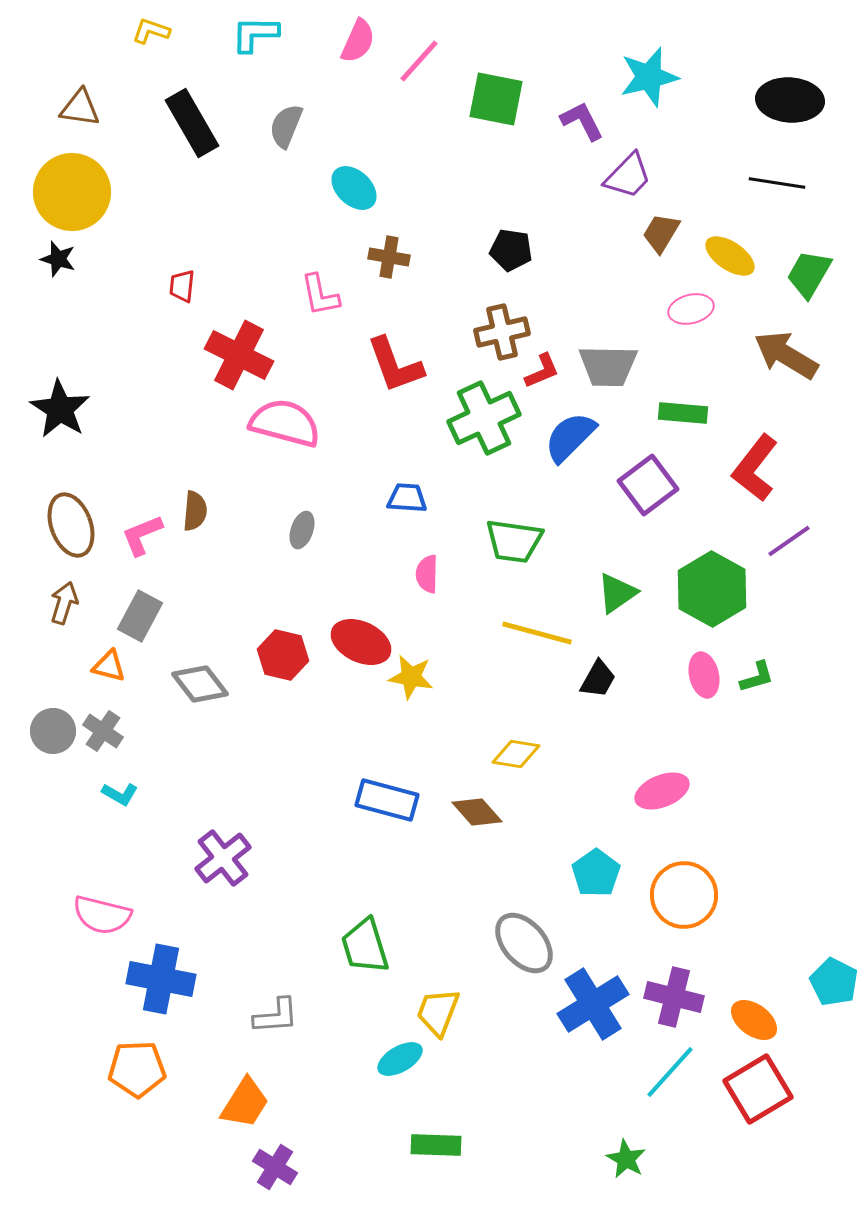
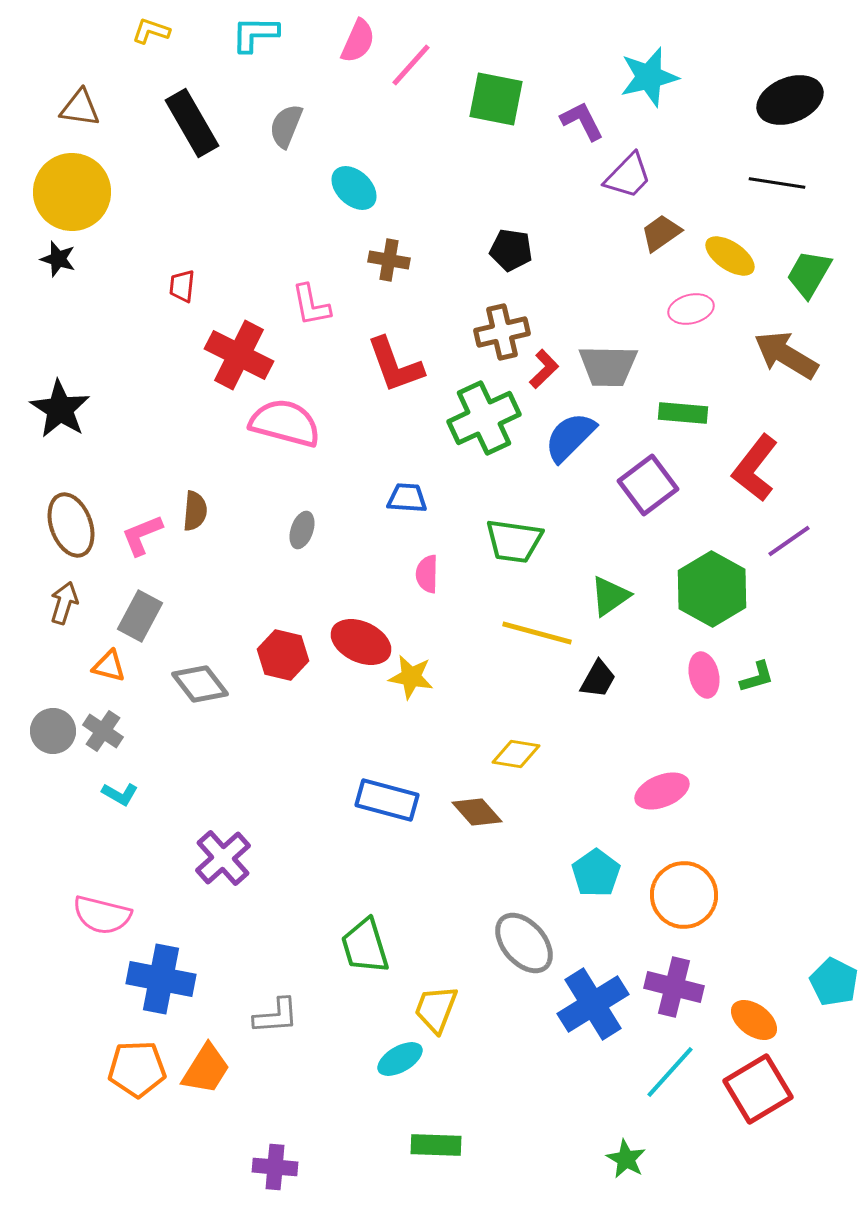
pink line at (419, 61): moved 8 px left, 4 px down
black ellipse at (790, 100): rotated 26 degrees counterclockwise
brown trapezoid at (661, 233): rotated 24 degrees clockwise
brown cross at (389, 257): moved 3 px down
pink L-shape at (320, 295): moved 9 px left, 10 px down
red L-shape at (542, 371): moved 2 px right, 2 px up; rotated 21 degrees counterclockwise
green triangle at (617, 593): moved 7 px left, 3 px down
purple cross at (223, 858): rotated 4 degrees counterclockwise
purple cross at (674, 997): moved 10 px up
yellow trapezoid at (438, 1012): moved 2 px left, 3 px up
orange trapezoid at (245, 1103): moved 39 px left, 34 px up
purple cross at (275, 1167): rotated 27 degrees counterclockwise
